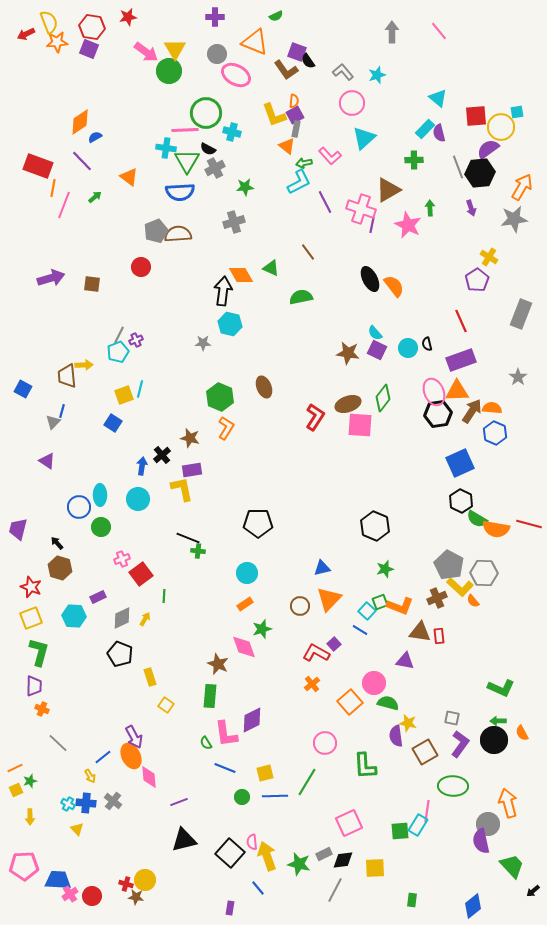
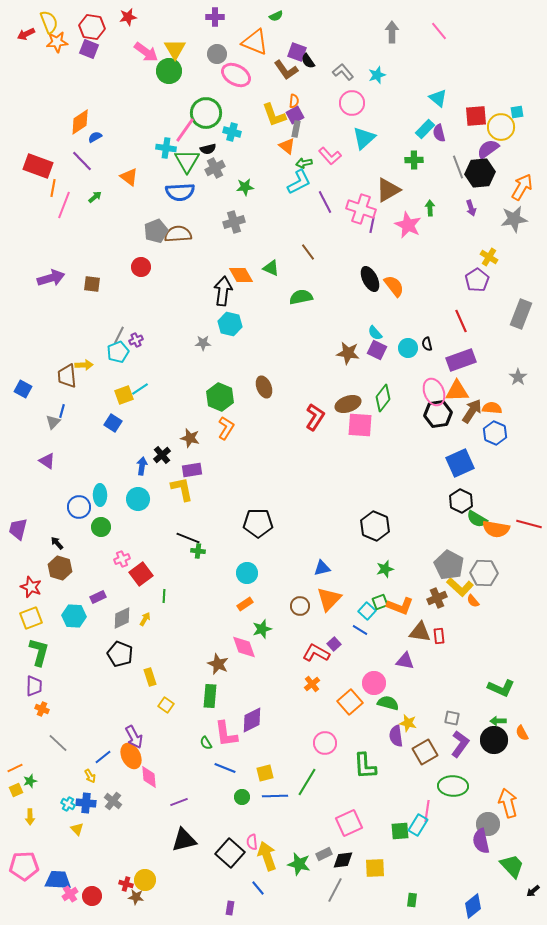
pink line at (185, 130): rotated 52 degrees counterclockwise
black semicircle at (208, 149): rotated 42 degrees counterclockwise
cyan line at (140, 389): rotated 42 degrees clockwise
